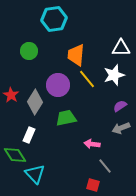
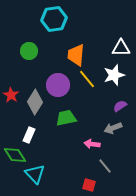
gray arrow: moved 8 px left
red square: moved 4 px left
